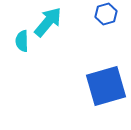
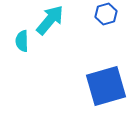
cyan arrow: moved 2 px right, 2 px up
